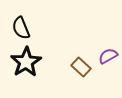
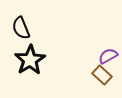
black star: moved 4 px right, 2 px up
brown rectangle: moved 21 px right, 8 px down
